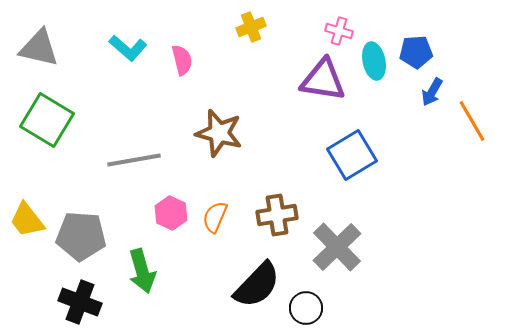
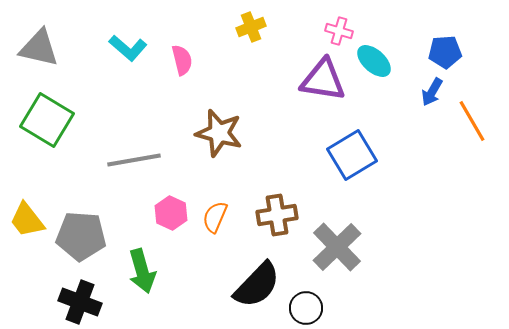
blue pentagon: moved 29 px right
cyan ellipse: rotated 36 degrees counterclockwise
